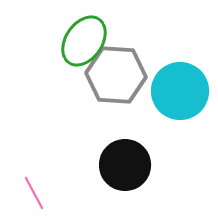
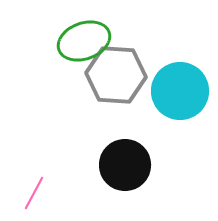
green ellipse: rotated 36 degrees clockwise
pink line: rotated 56 degrees clockwise
